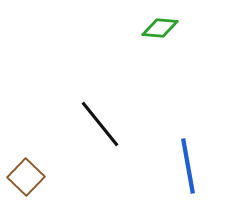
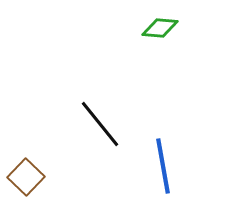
blue line: moved 25 px left
